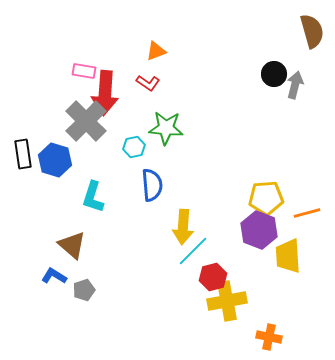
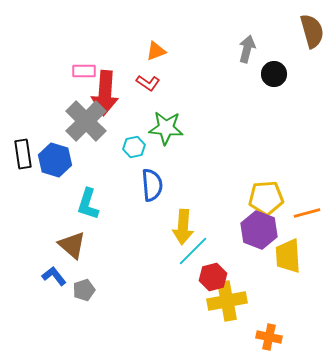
pink rectangle: rotated 10 degrees counterclockwise
gray arrow: moved 48 px left, 36 px up
cyan L-shape: moved 5 px left, 7 px down
blue L-shape: rotated 20 degrees clockwise
